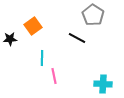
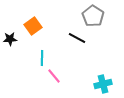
gray pentagon: moved 1 px down
pink line: rotated 28 degrees counterclockwise
cyan cross: rotated 18 degrees counterclockwise
